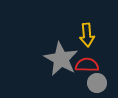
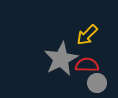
yellow arrow: rotated 50 degrees clockwise
gray star: rotated 16 degrees clockwise
